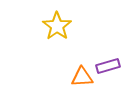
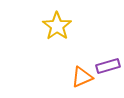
orange triangle: rotated 20 degrees counterclockwise
